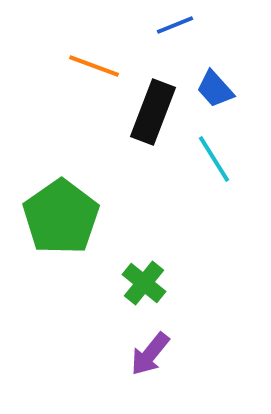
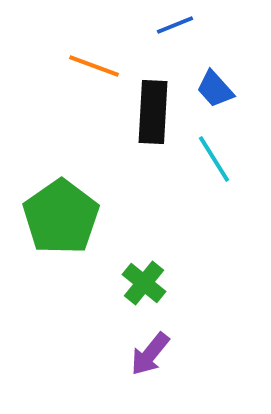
black rectangle: rotated 18 degrees counterclockwise
